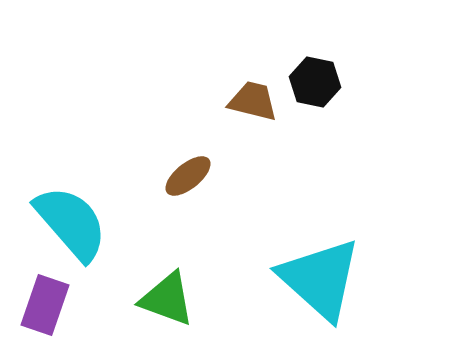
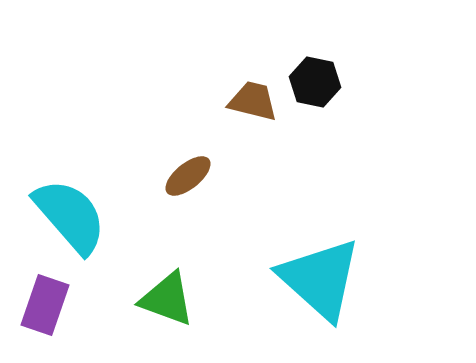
cyan semicircle: moved 1 px left, 7 px up
